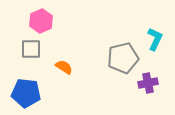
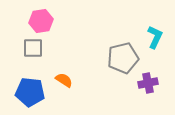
pink hexagon: rotated 15 degrees clockwise
cyan L-shape: moved 2 px up
gray square: moved 2 px right, 1 px up
orange semicircle: moved 13 px down
blue pentagon: moved 4 px right, 1 px up
